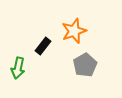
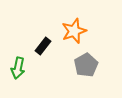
gray pentagon: moved 1 px right
